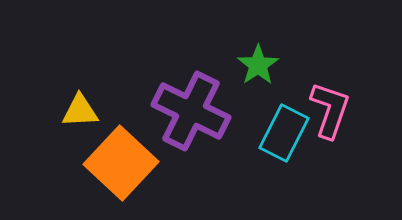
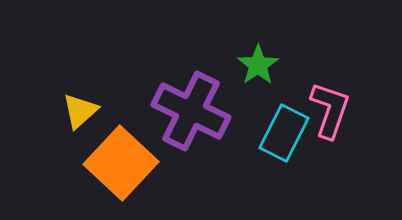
yellow triangle: rotated 39 degrees counterclockwise
